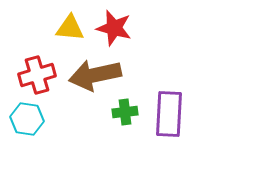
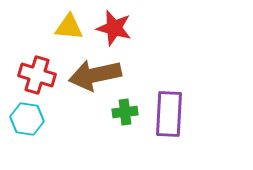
yellow triangle: moved 1 px left, 1 px up
red cross: rotated 33 degrees clockwise
